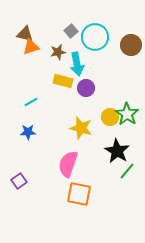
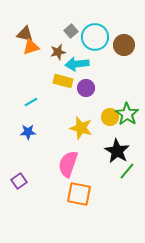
brown circle: moved 7 px left
cyan arrow: rotated 95 degrees clockwise
